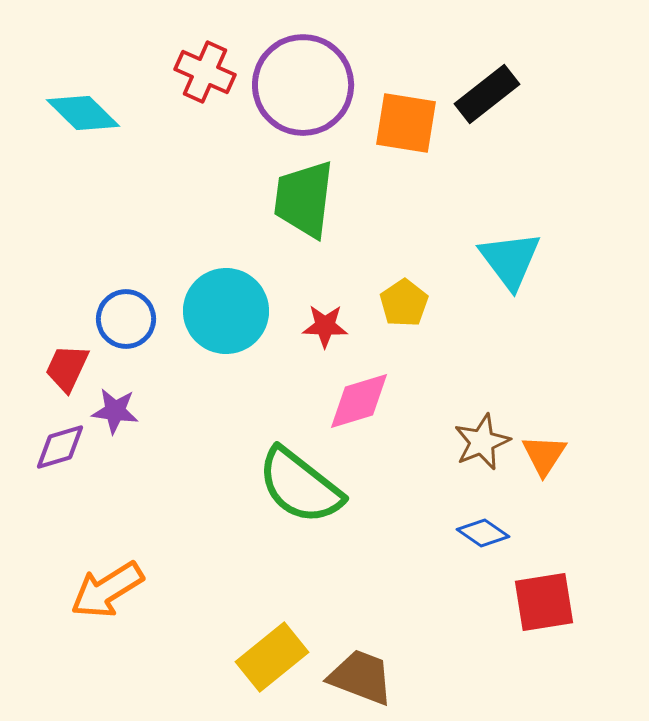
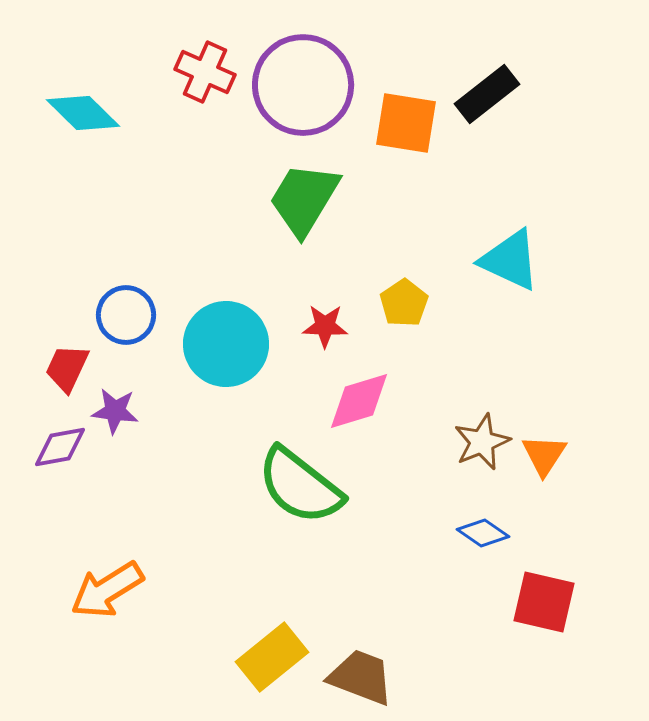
green trapezoid: rotated 24 degrees clockwise
cyan triangle: rotated 28 degrees counterclockwise
cyan circle: moved 33 px down
blue circle: moved 4 px up
purple diamond: rotated 6 degrees clockwise
red square: rotated 22 degrees clockwise
